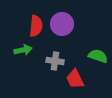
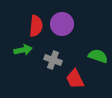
gray cross: moved 2 px left, 1 px up; rotated 12 degrees clockwise
